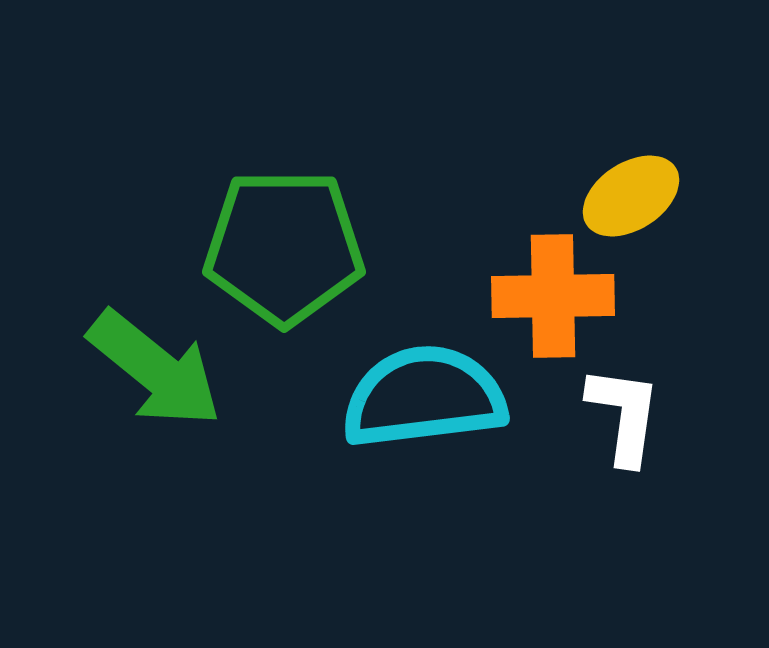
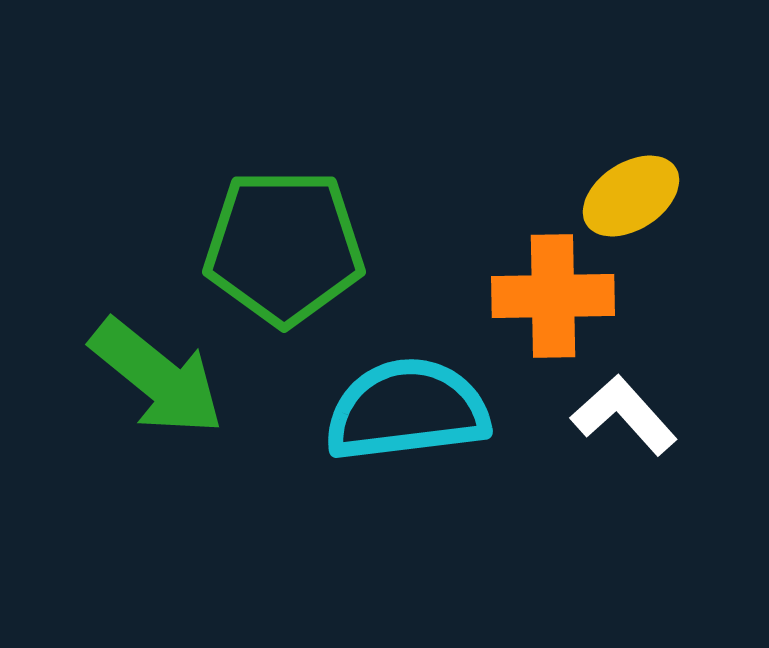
green arrow: moved 2 px right, 8 px down
cyan semicircle: moved 17 px left, 13 px down
white L-shape: rotated 50 degrees counterclockwise
